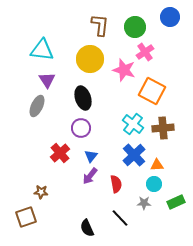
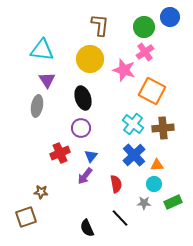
green circle: moved 9 px right
gray ellipse: rotated 15 degrees counterclockwise
red cross: rotated 18 degrees clockwise
purple arrow: moved 5 px left
green rectangle: moved 3 px left
